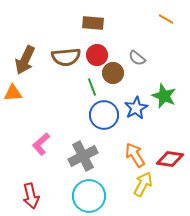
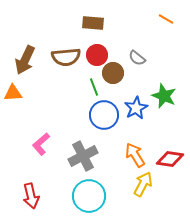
green line: moved 2 px right
